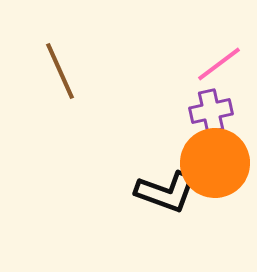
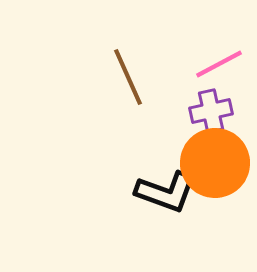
pink line: rotated 9 degrees clockwise
brown line: moved 68 px right, 6 px down
